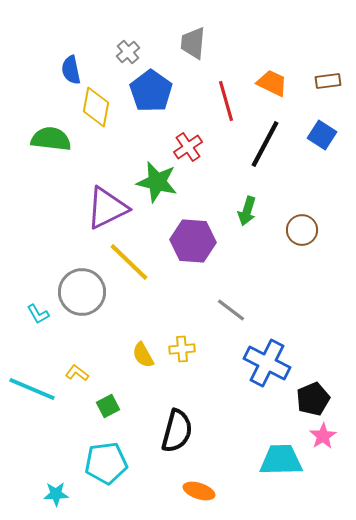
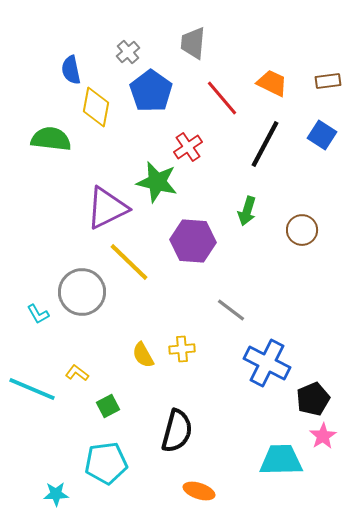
red line: moved 4 px left, 3 px up; rotated 24 degrees counterclockwise
